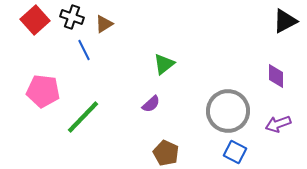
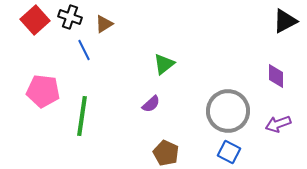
black cross: moved 2 px left
green line: moved 1 px left, 1 px up; rotated 36 degrees counterclockwise
blue square: moved 6 px left
